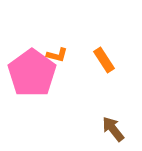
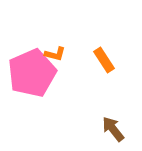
orange L-shape: moved 2 px left, 1 px up
pink pentagon: rotated 12 degrees clockwise
